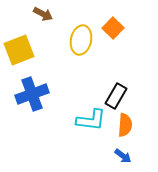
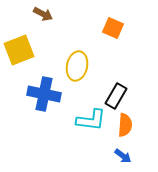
orange square: rotated 20 degrees counterclockwise
yellow ellipse: moved 4 px left, 26 px down
blue cross: moved 12 px right; rotated 32 degrees clockwise
